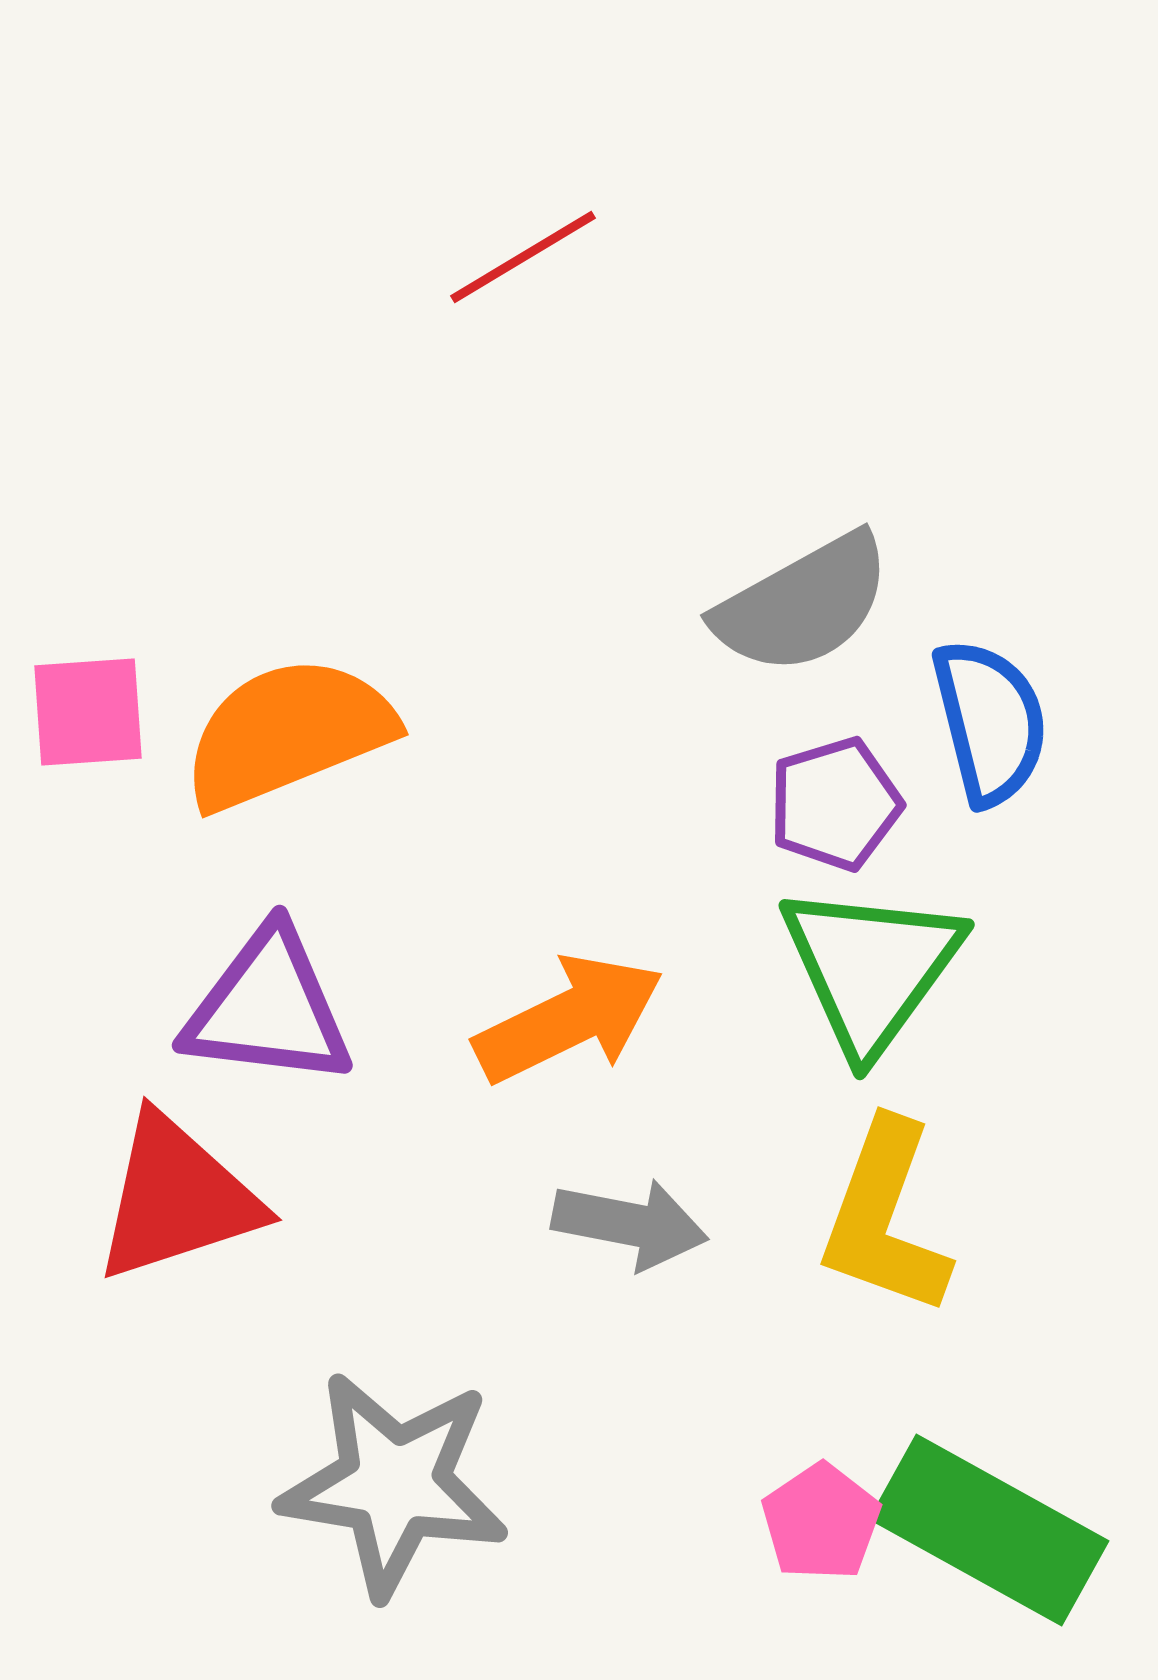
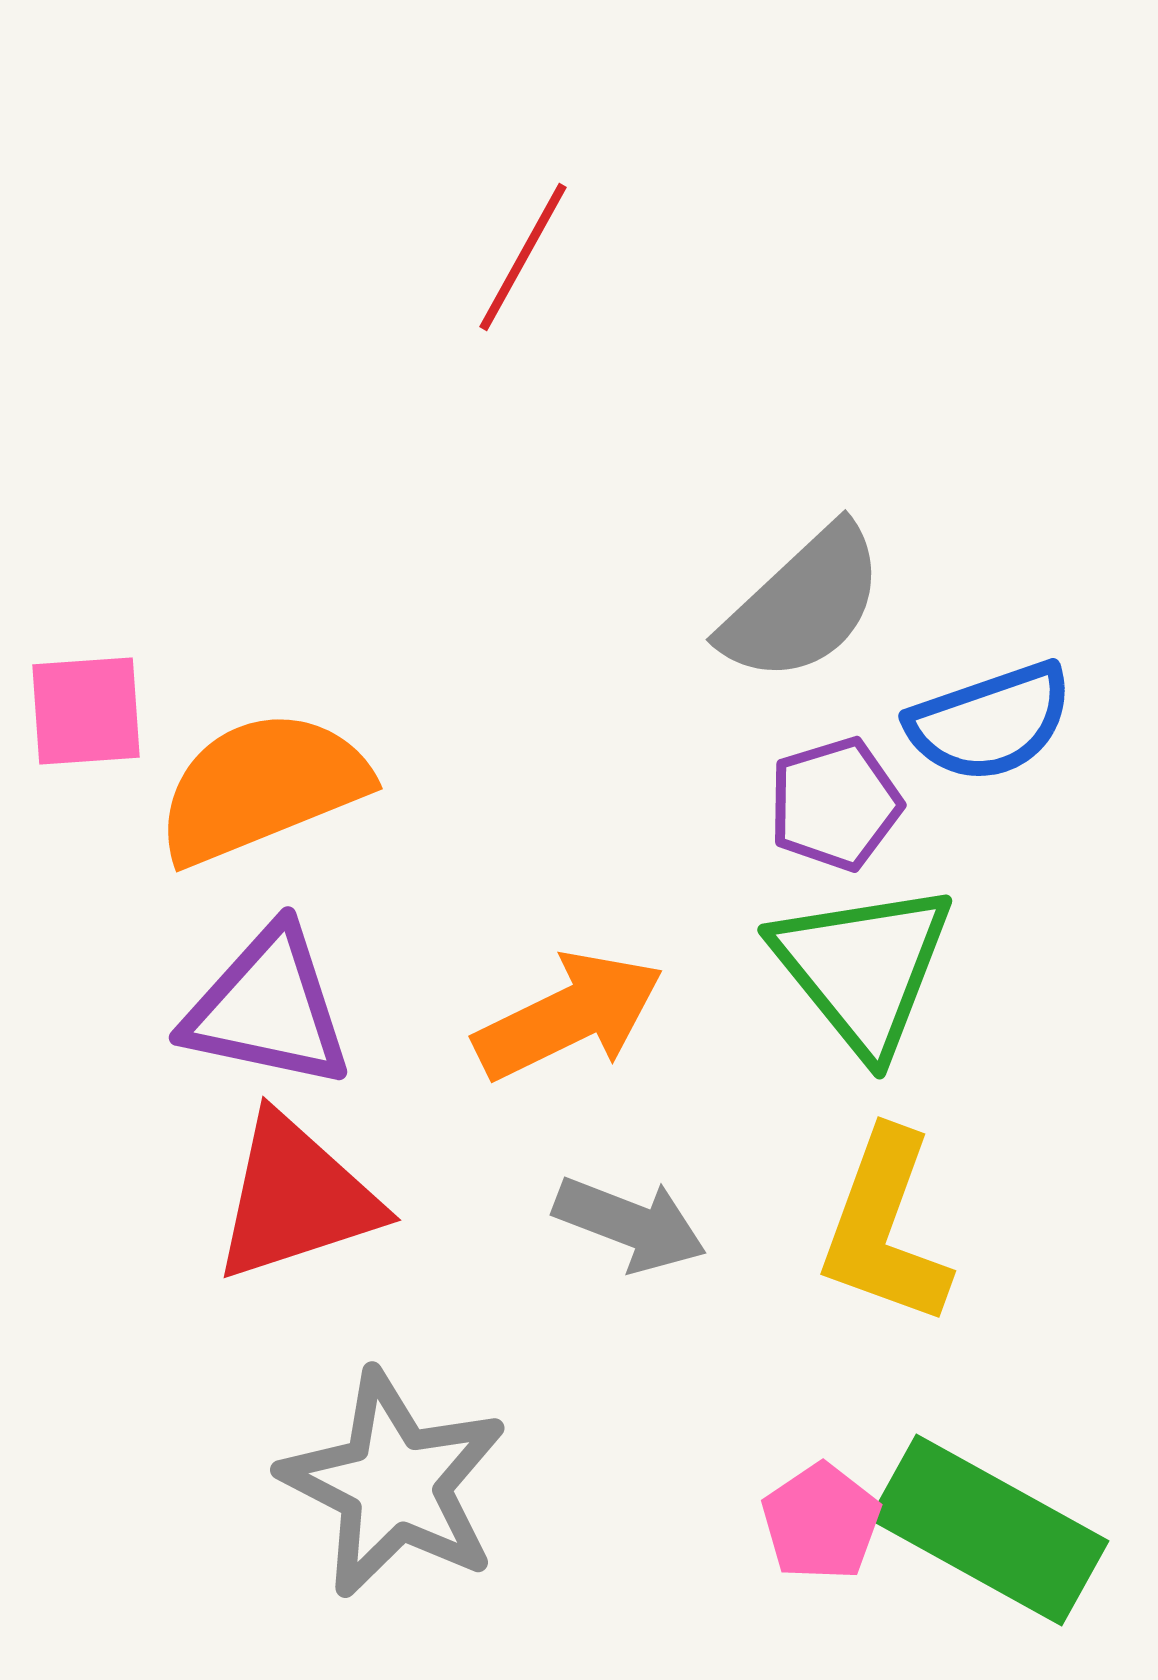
red line: rotated 30 degrees counterclockwise
gray semicircle: rotated 14 degrees counterclockwise
pink square: moved 2 px left, 1 px up
blue semicircle: rotated 85 degrees clockwise
orange semicircle: moved 26 px left, 54 px down
green triangle: moved 8 px left; rotated 15 degrees counterclockwise
purple triangle: rotated 5 degrees clockwise
orange arrow: moved 3 px up
red triangle: moved 119 px right
yellow L-shape: moved 10 px down
gray arrow: rotated 10 degrees clockwise
gray star: rotated 18 degrees clockwise
